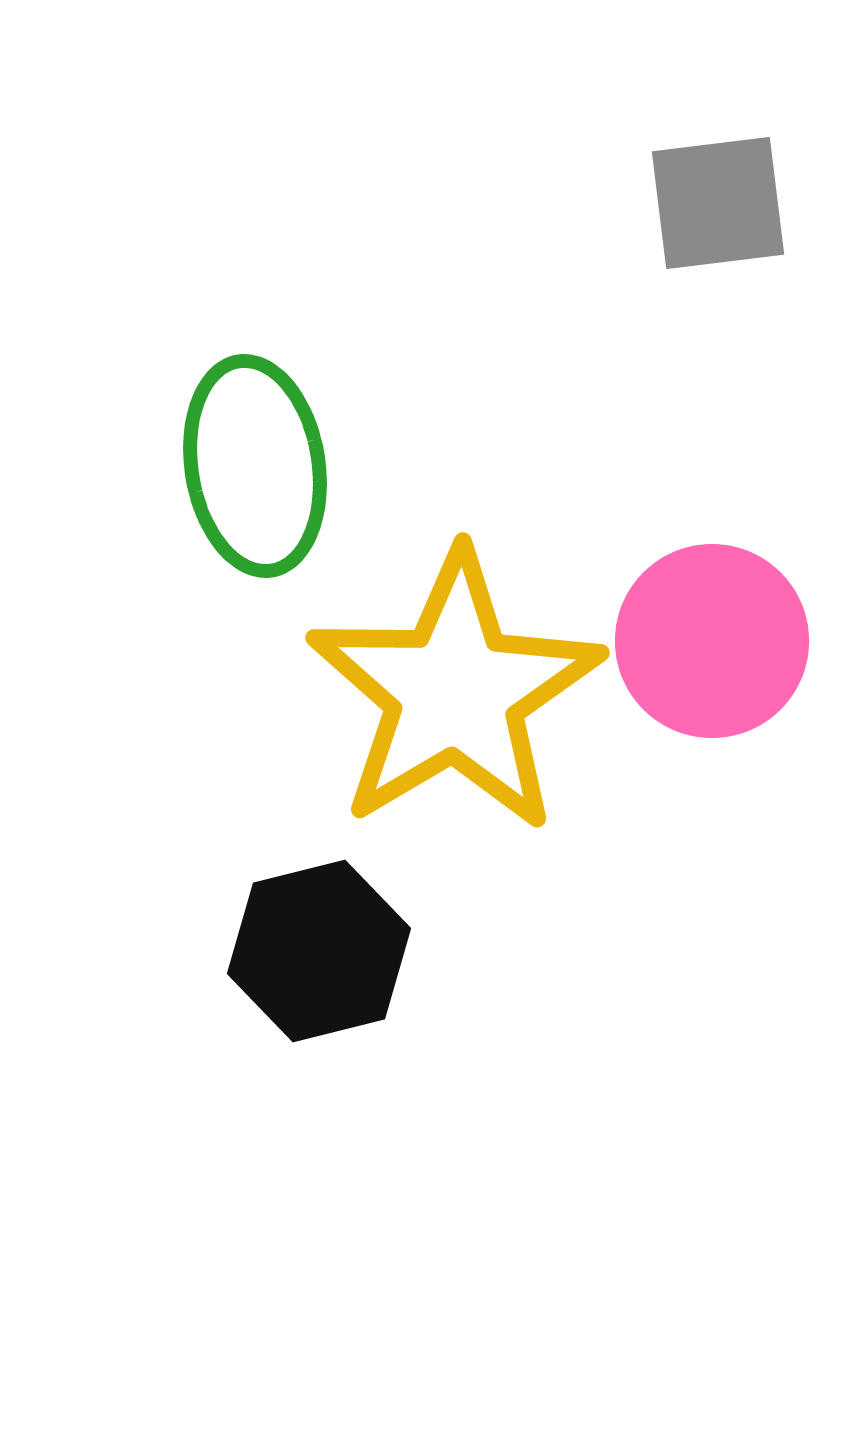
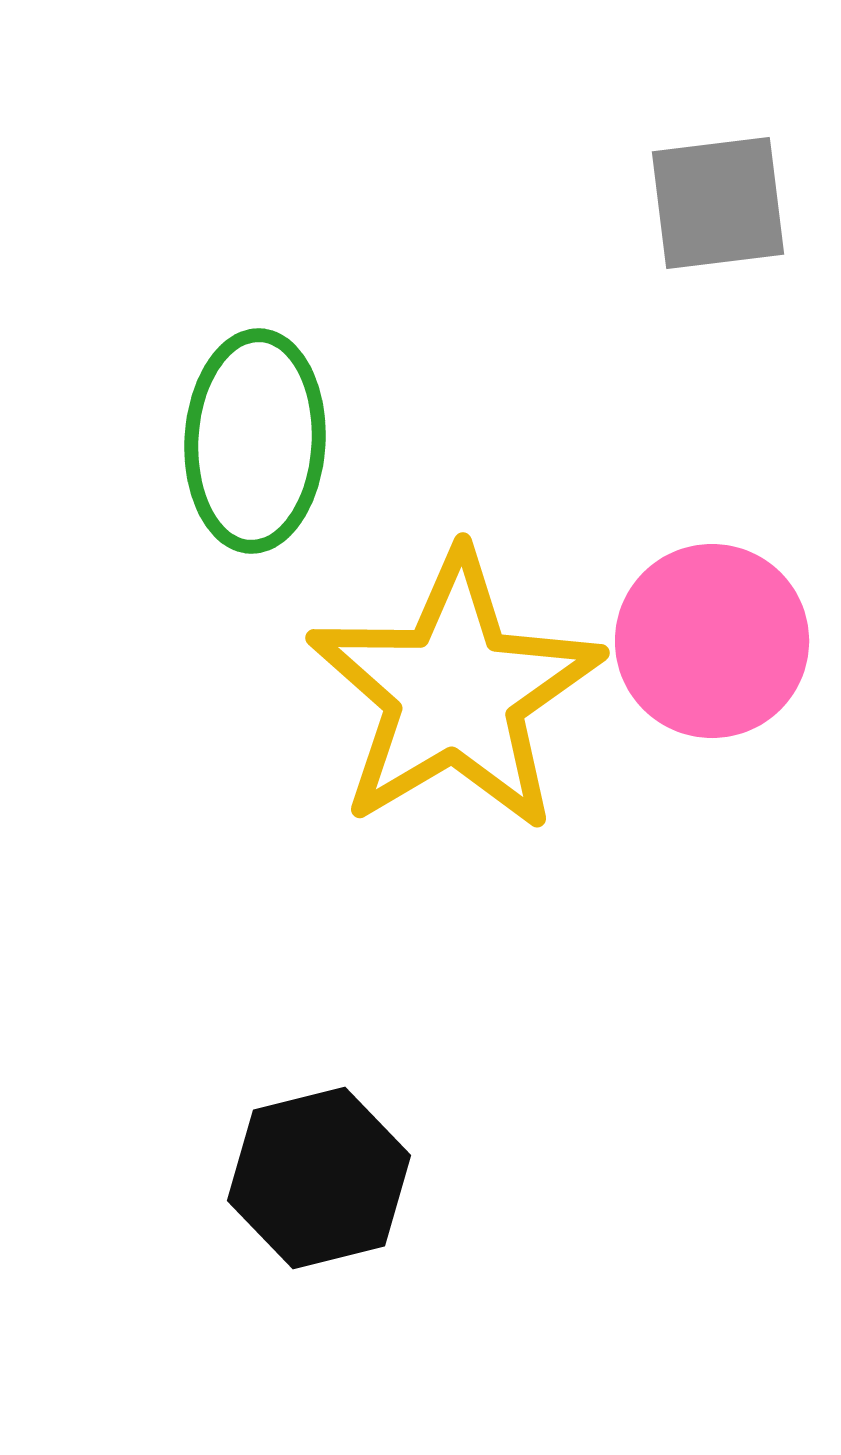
green ellipse: moved 25 px up; rotated 12 degrees clockwise
black hexagon: moved 227 px down
